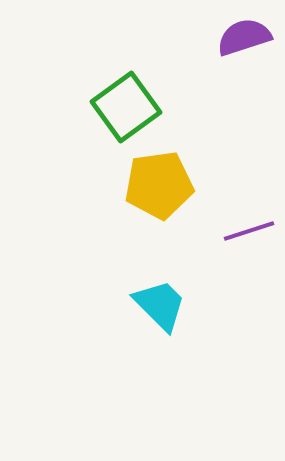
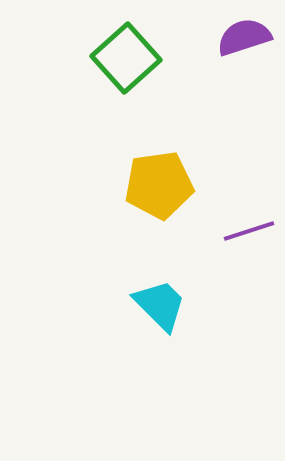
green square: moved 49 px up; rotated 6 degrees counterclockwise
